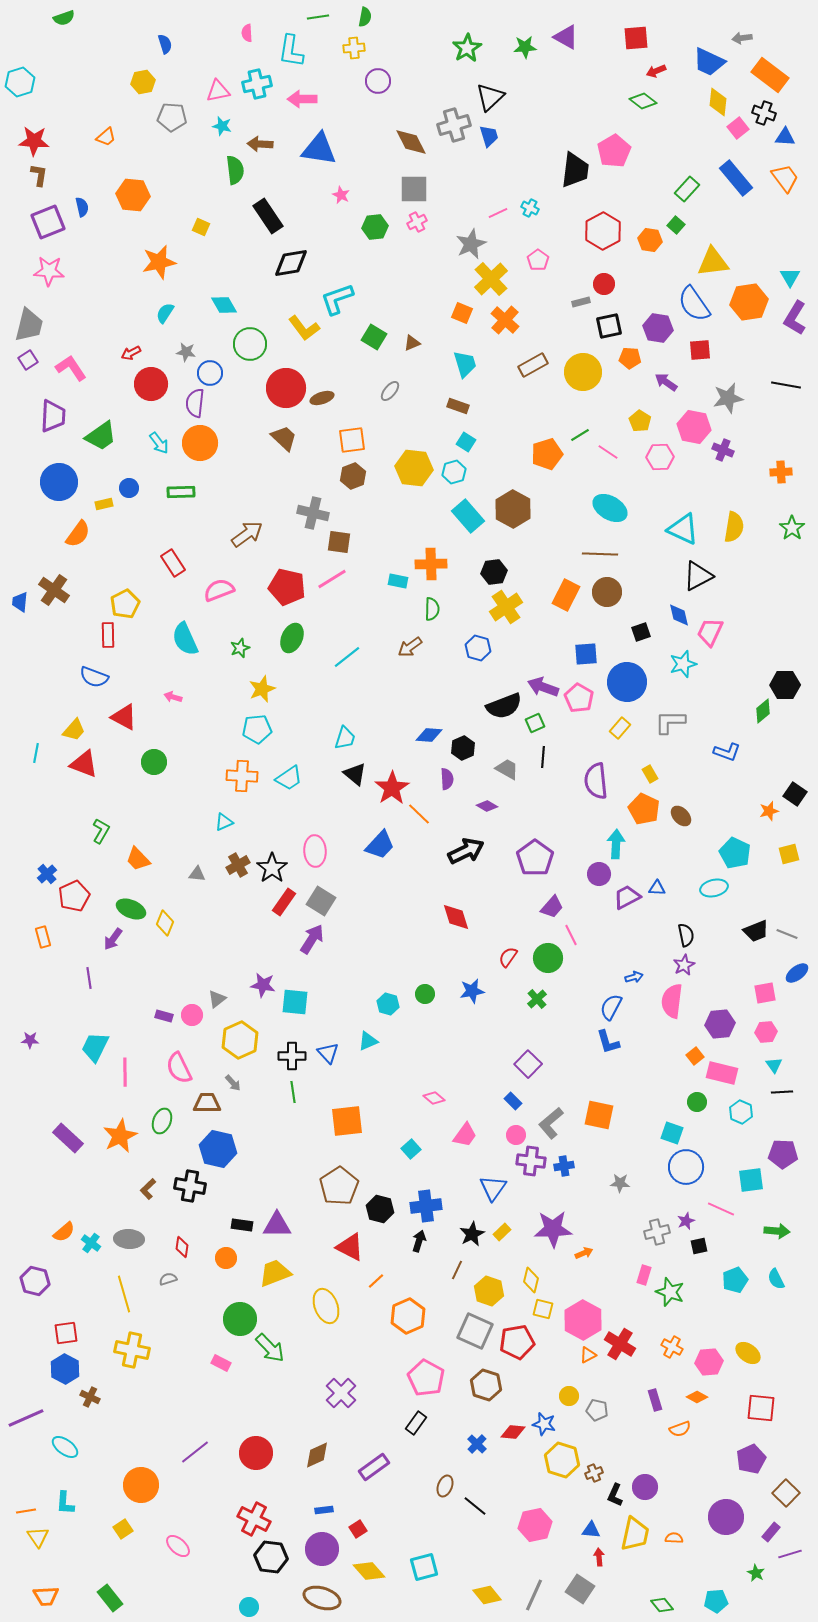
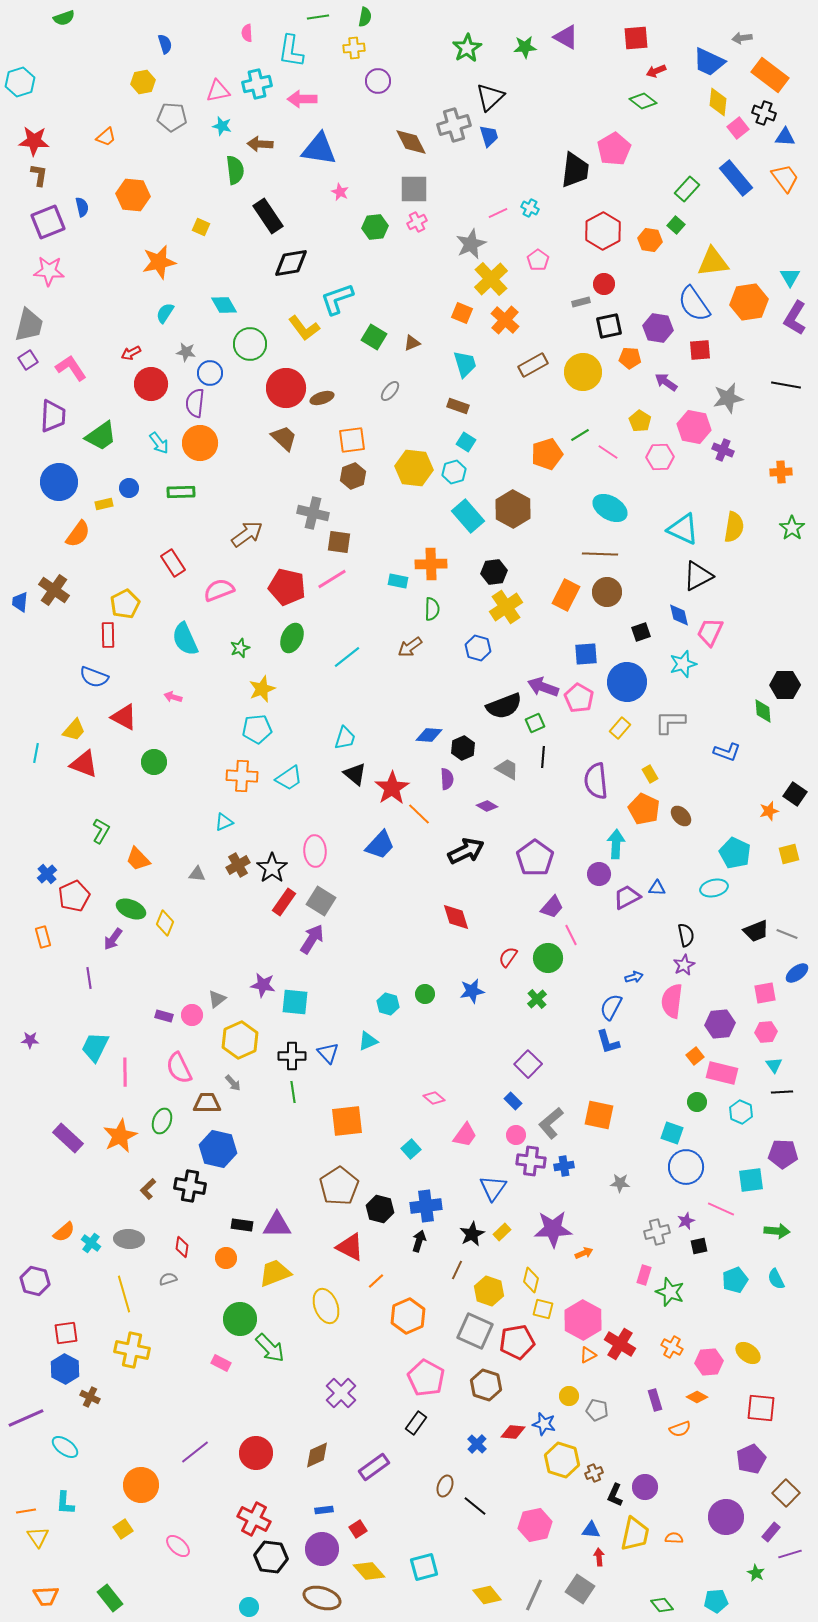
pink pentagon at (614, 151): moved 2 px up
pink star at (341, 195): moved 1 px left, 3 px up
green diamond at (763, 711): rotated 55 degrees counterclockwise
